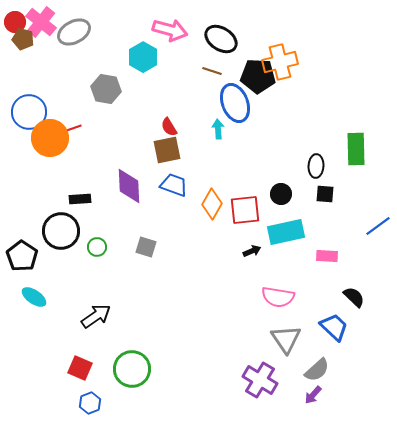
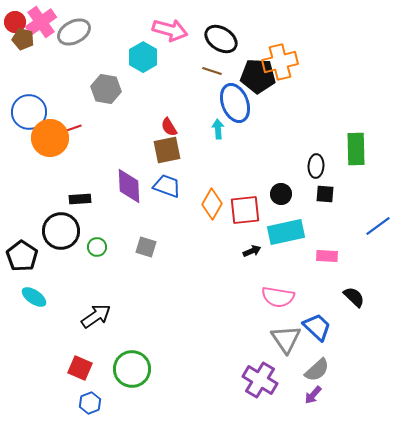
pink cross at (41, 22): rotated 16 degrees clockwise
blue trapezoid at (174, 185): moved 7 px left, 1 px down
blue trapezoid at (334, 327): moved 17 px left
